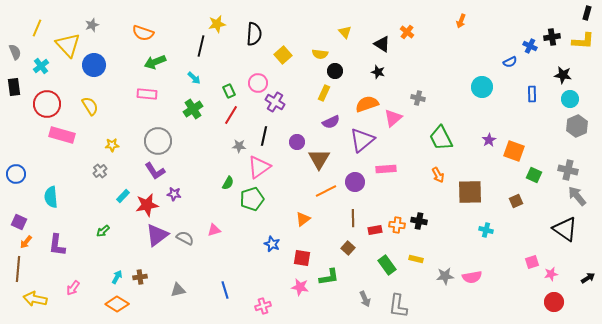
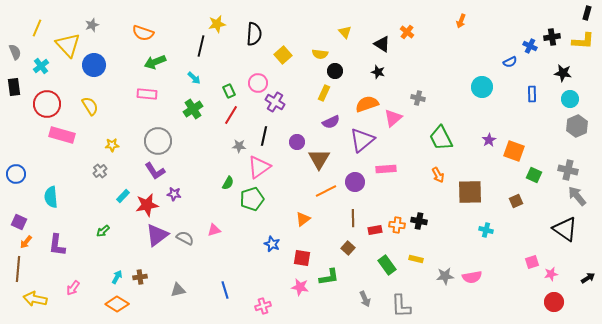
black star at (563, 75): moved 2 px up
gray L-shape at (398, 306): moved 3 px right; rotated 10 degrees counterclockwise
